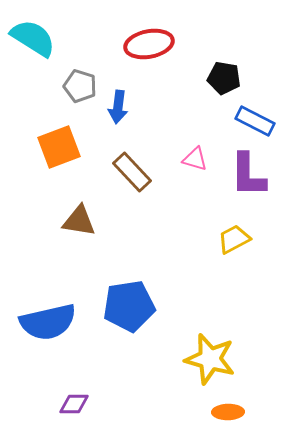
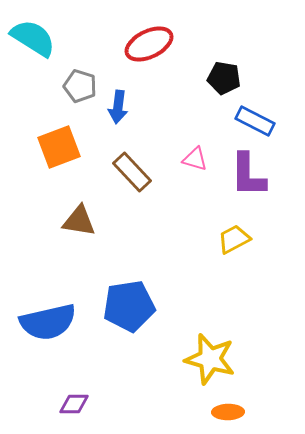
red ellipse: rotated 15 degrees counterclockwise
